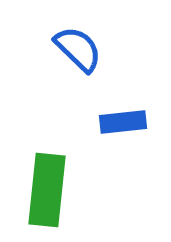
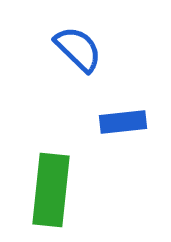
green rectangle: moved 4 px right
